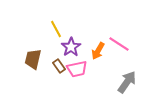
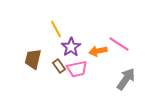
orange arrow: rotated 48 degrees clockwise
gray arrow: moved 1 px left, 3 px up
